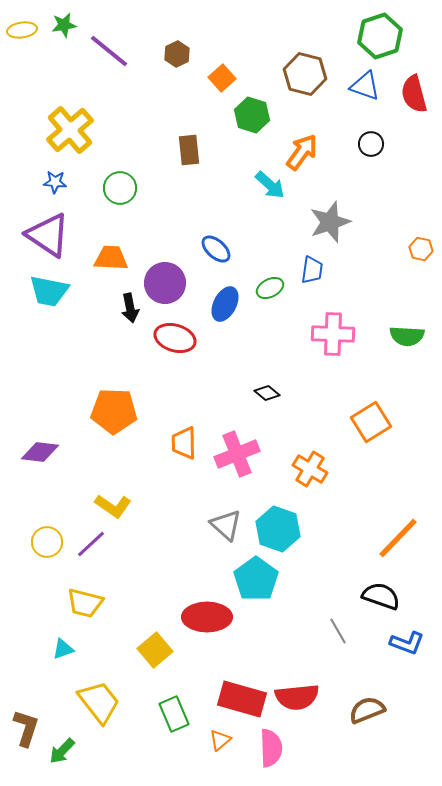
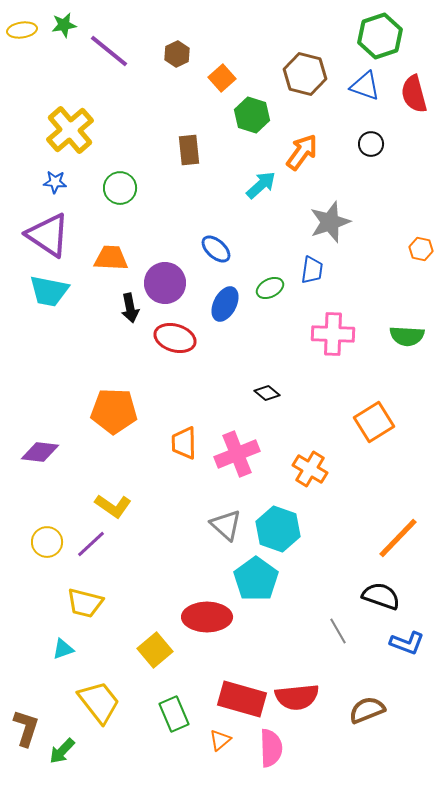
cyan arrow at (270, 185): moved 9 px left; rotated 84 degrees counterclockwise
orange square at (371, 422): moved 3 px right
